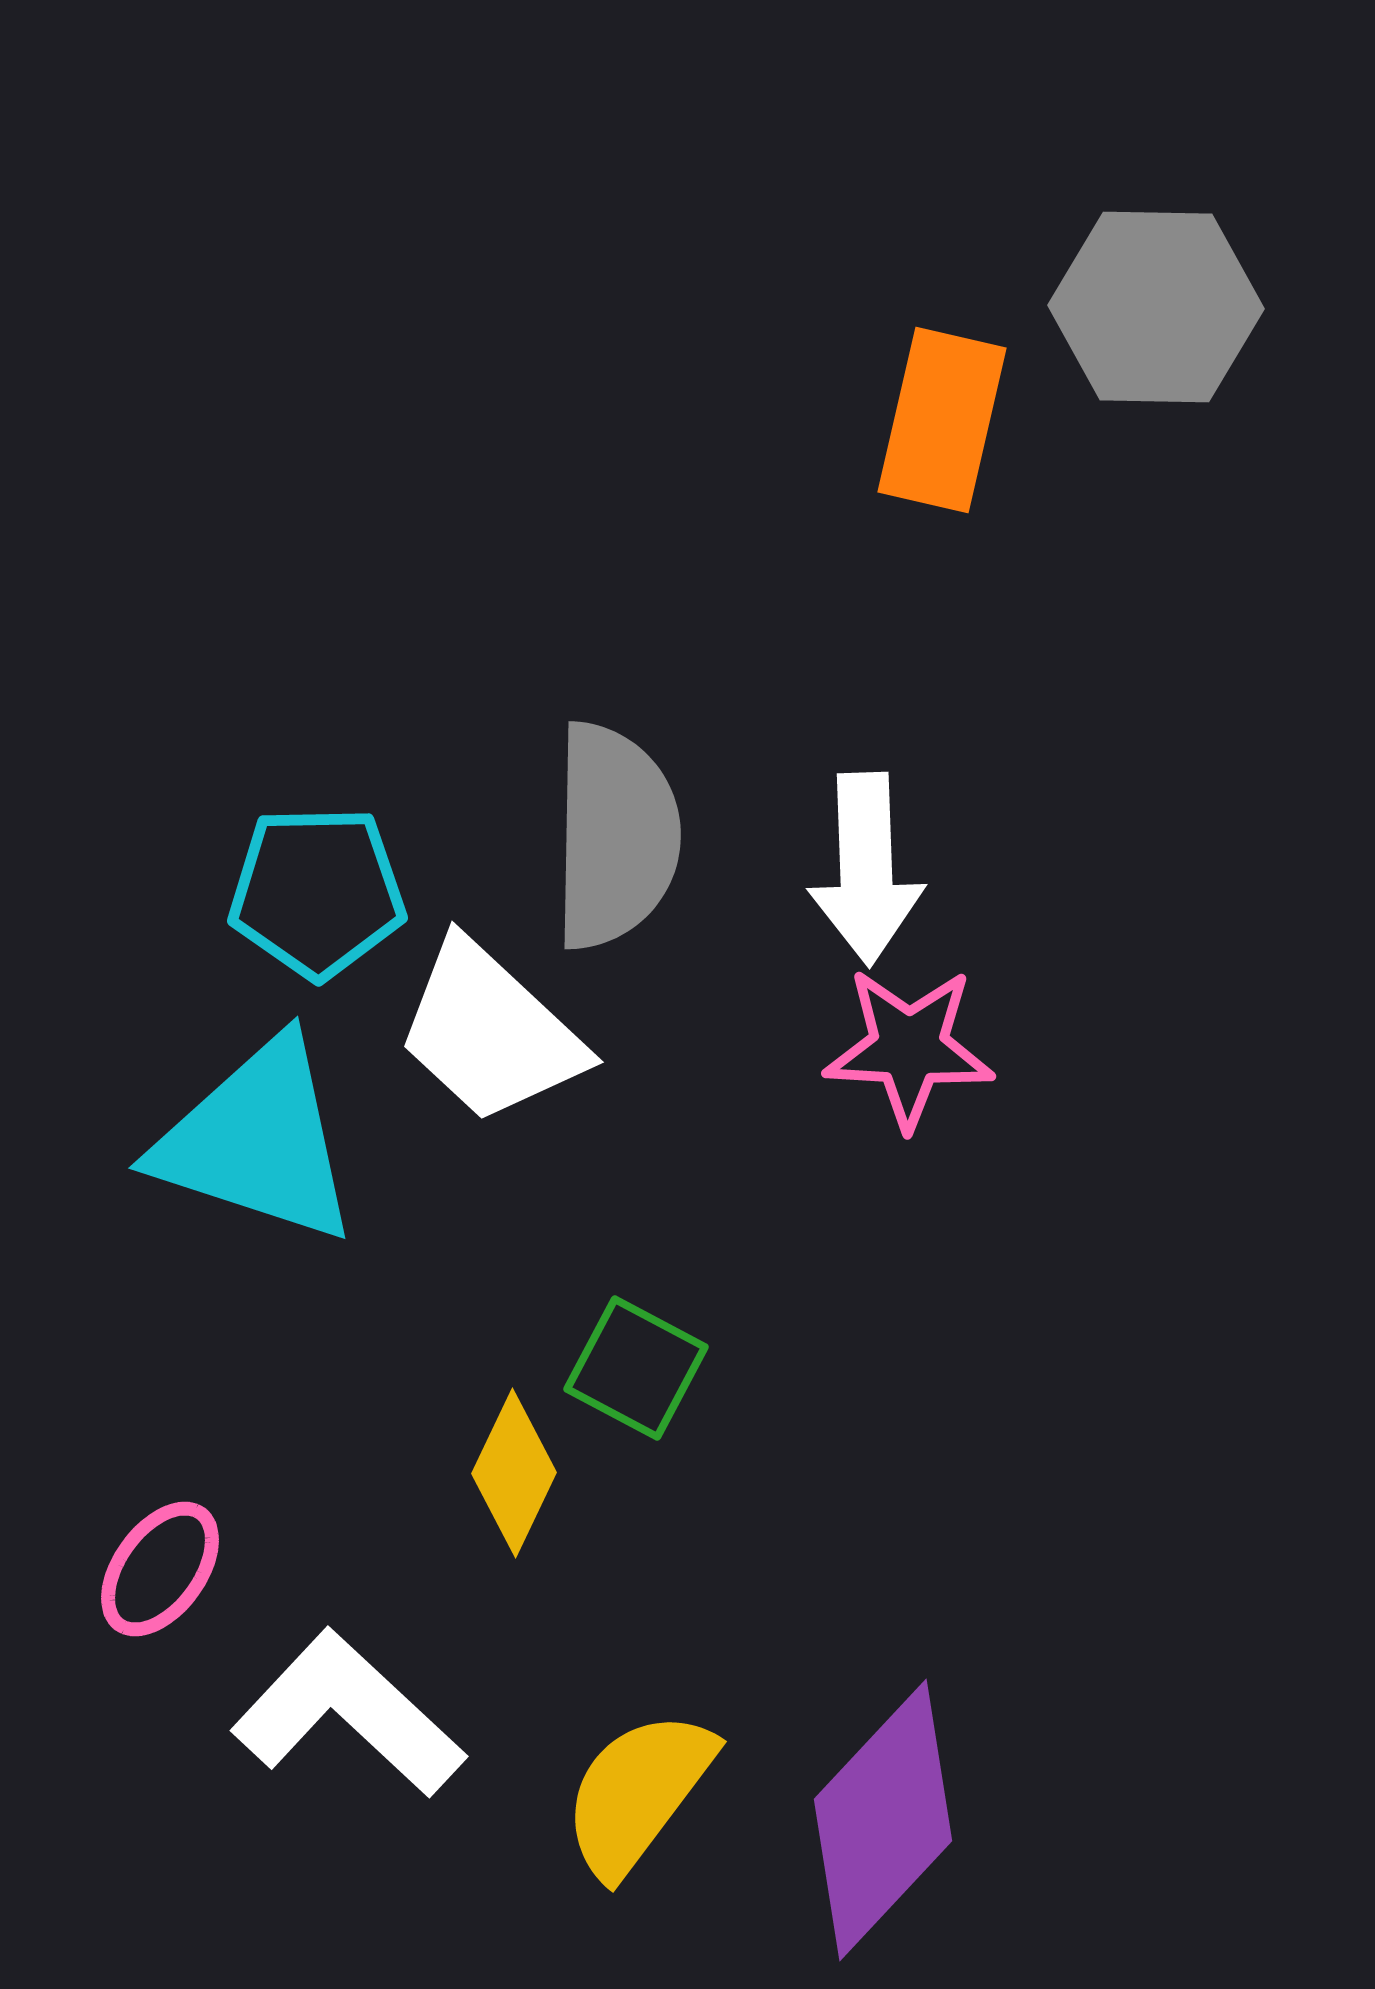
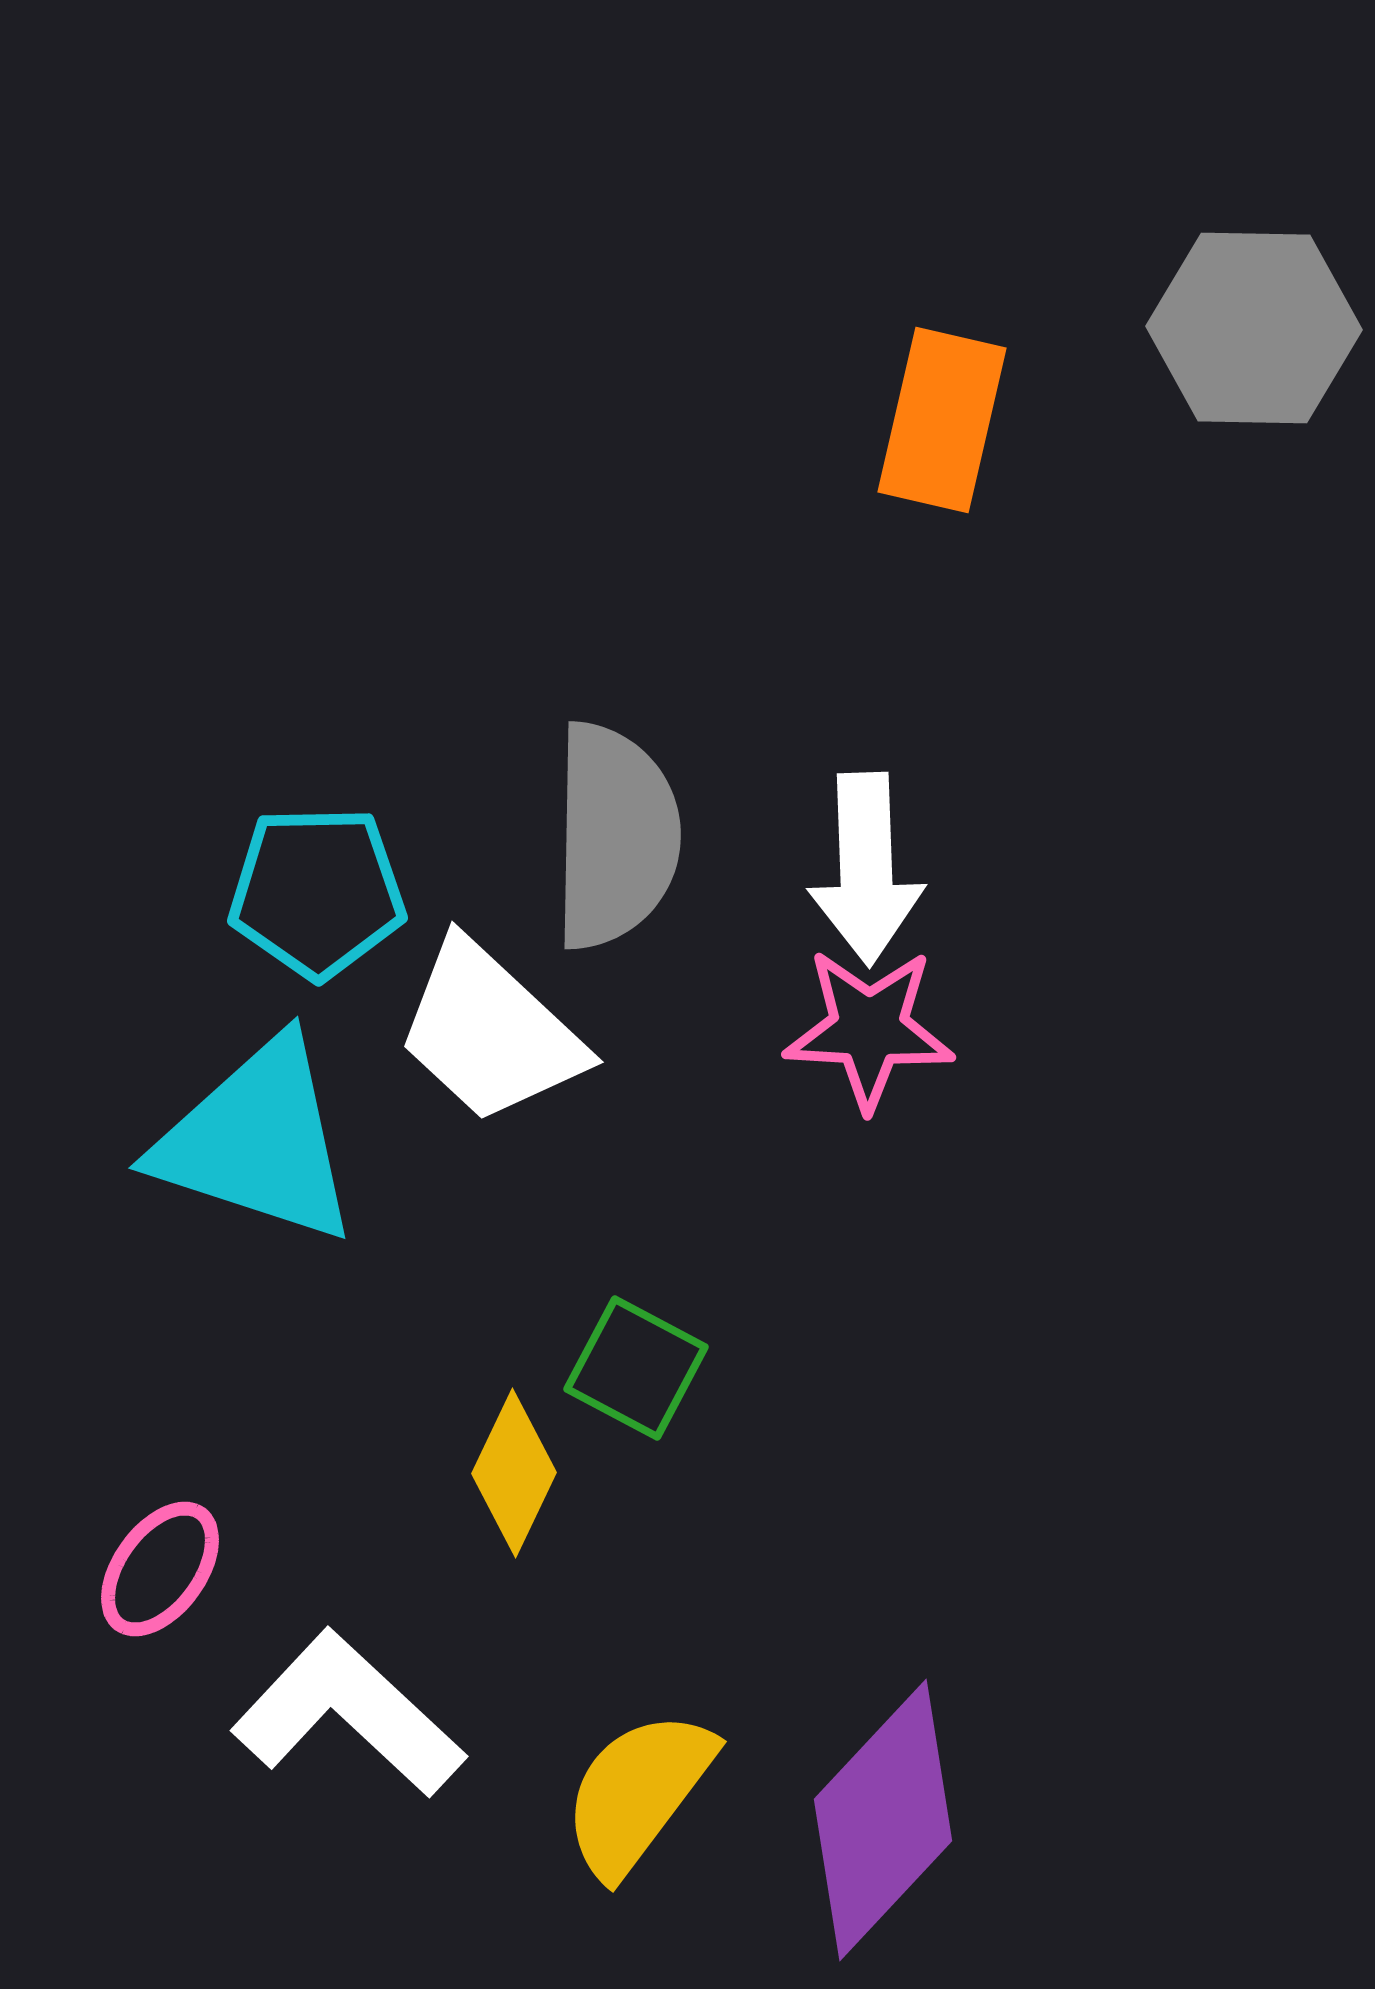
gray hexagon: moved 98 px right, 21 px down
pink star: moved 40 px left, 19 px up
